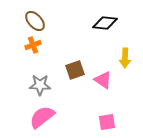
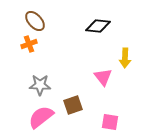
black diamond: moved 7 px left, 3 px down
orange cross: moved 4 px left, 1 px up
brown square: moved 2 px left, 35 px down
pink triangle: moved 3 px up; rotated 18 degrees clockwise
pink semicircle: moved 1 px left
pink square: moved 3 px right; rotated 18 degrees clockwise
